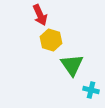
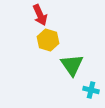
yellow hexagon: moved 3 px left
